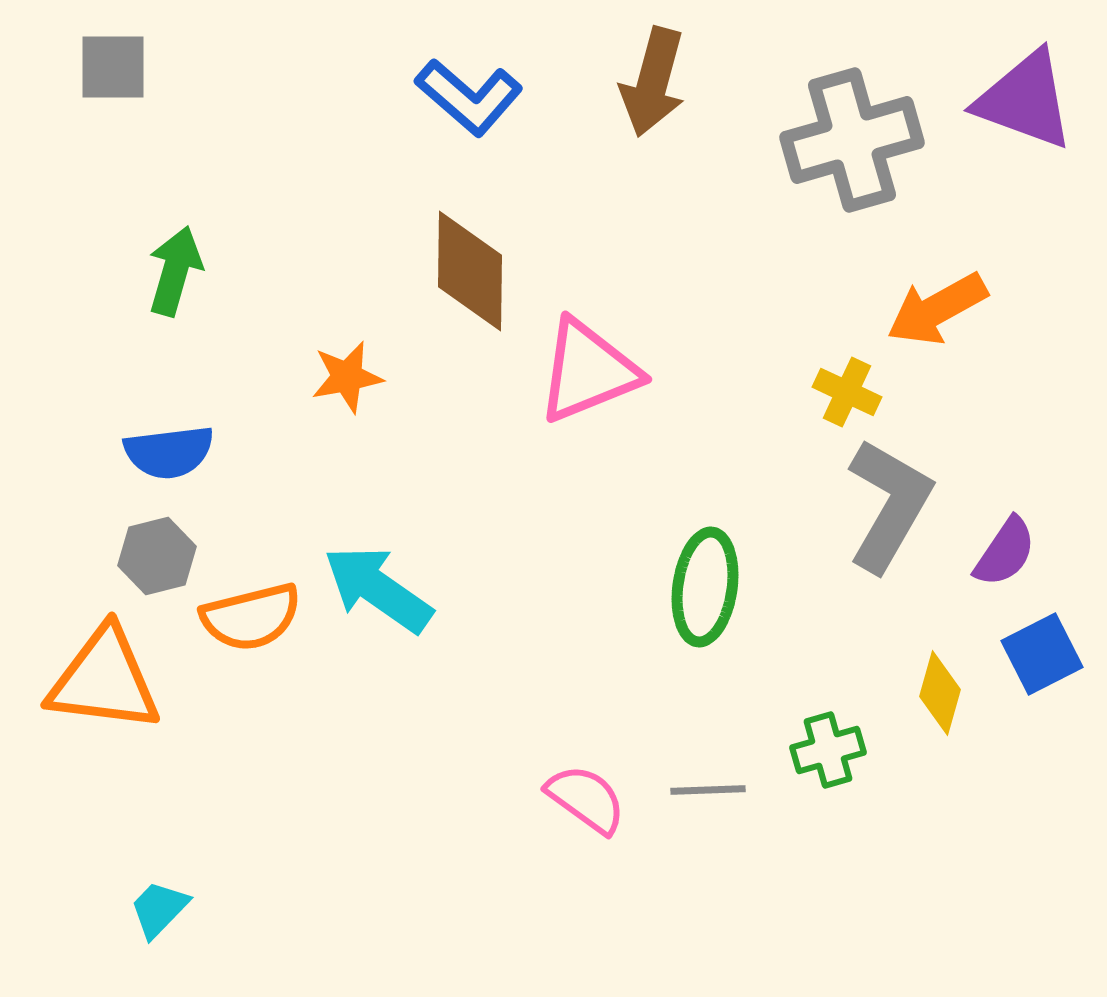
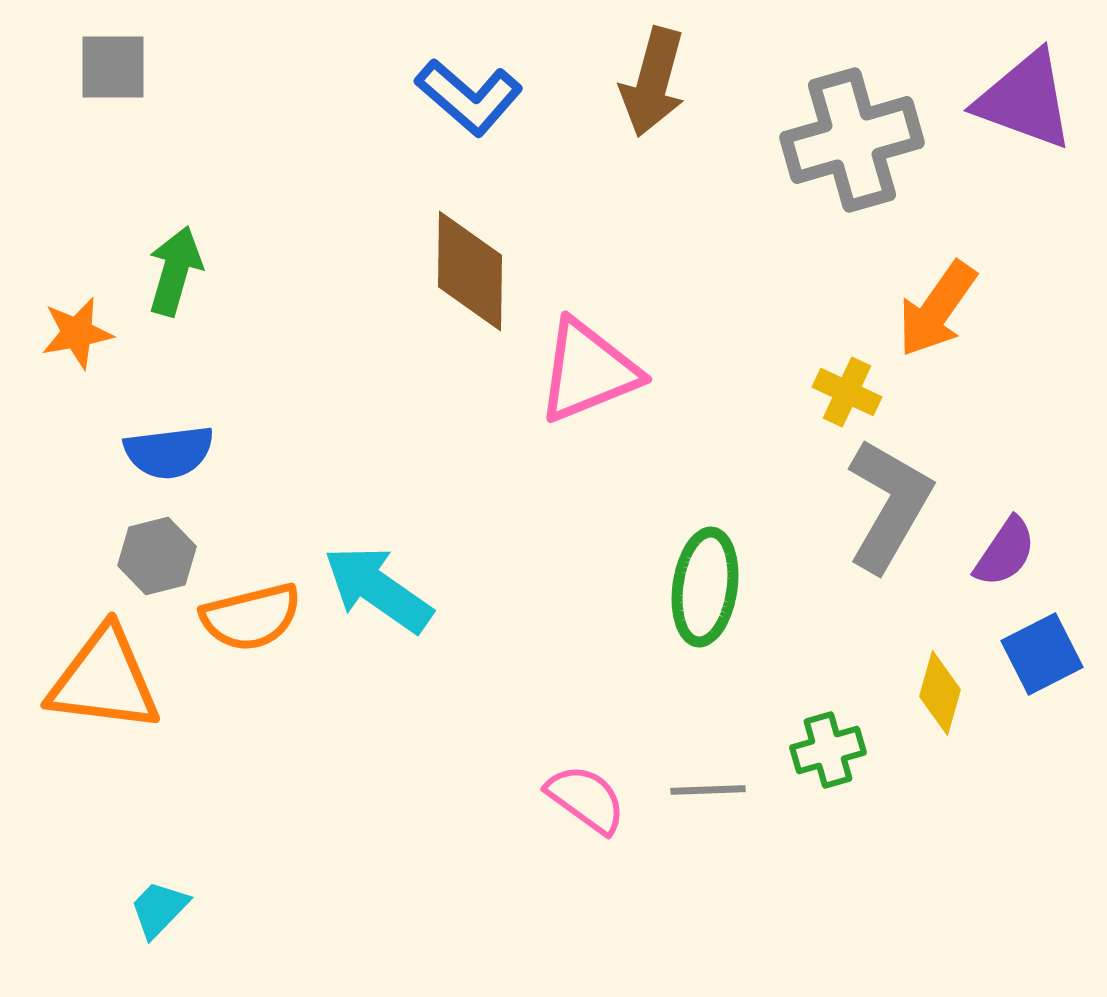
orange arrow: rotated 26 degrees counterclockwise
orange star: moved 270 px left, 44 px up
